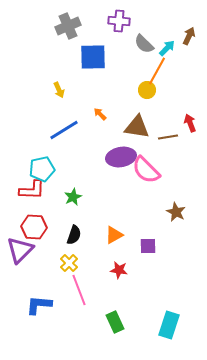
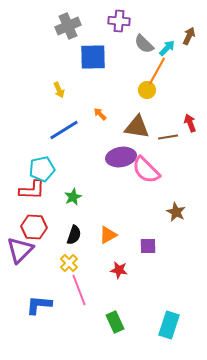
orange triangle: moved 6 px left
